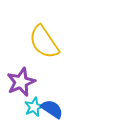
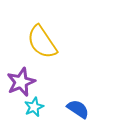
yellow semicircle: moved 2 px left
blue semicircle: moved 26 px right
